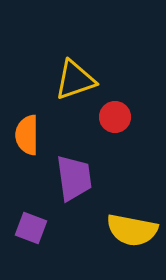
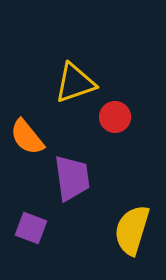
yellow triangle: moved 3 px down
orange semicircle: moved 2 px down; rotated 39 degrees counterclockwise
purple trapezoid: moved 2 px left
yellow semicircle: rotated 96 degrees clockwise
